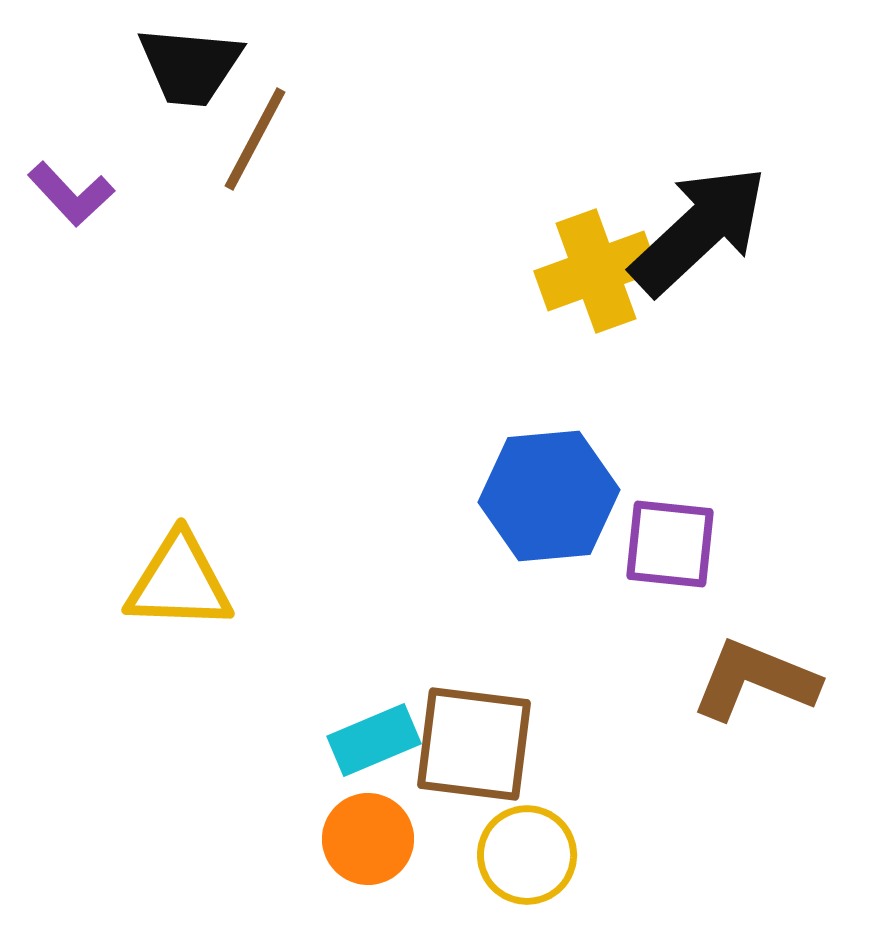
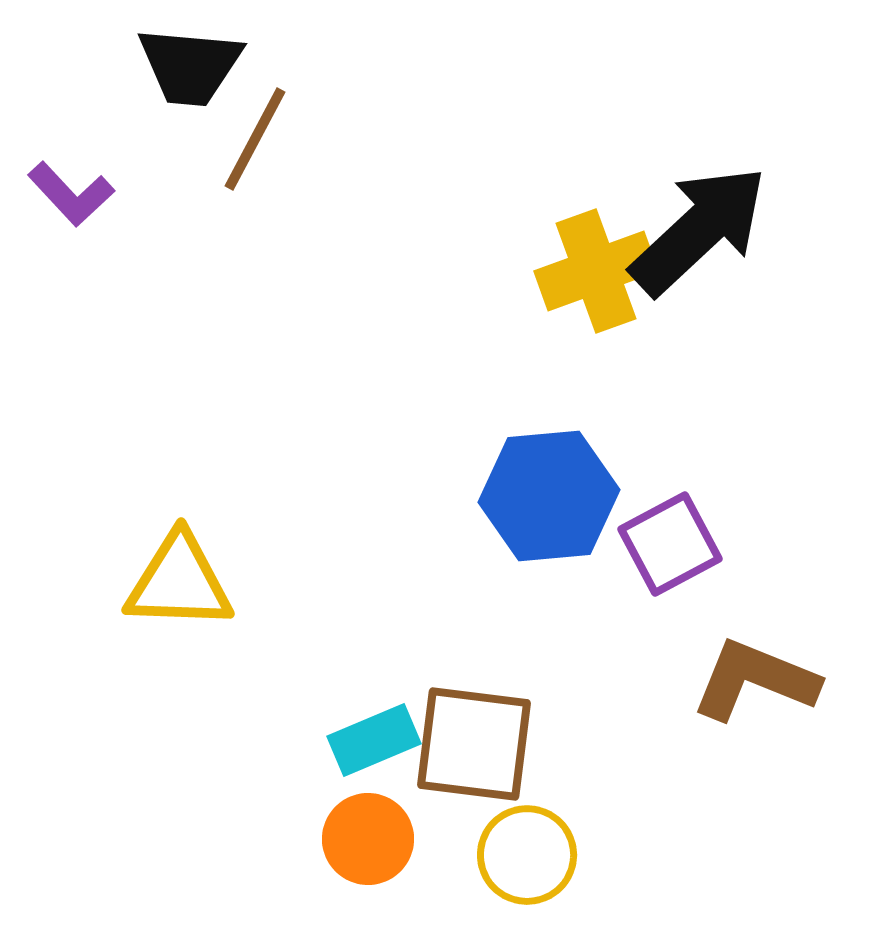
purple square: rotated 34 degrees counterclockwise
